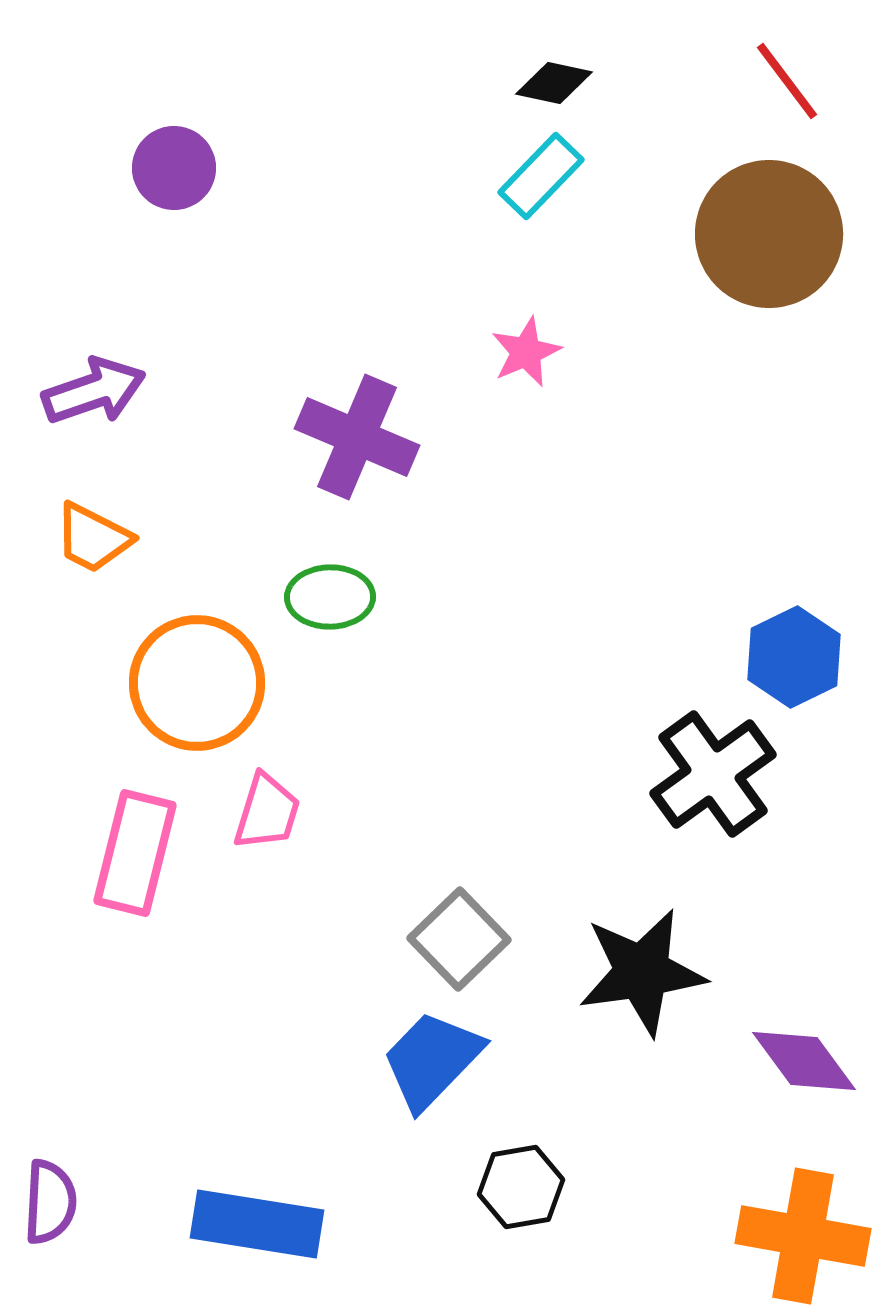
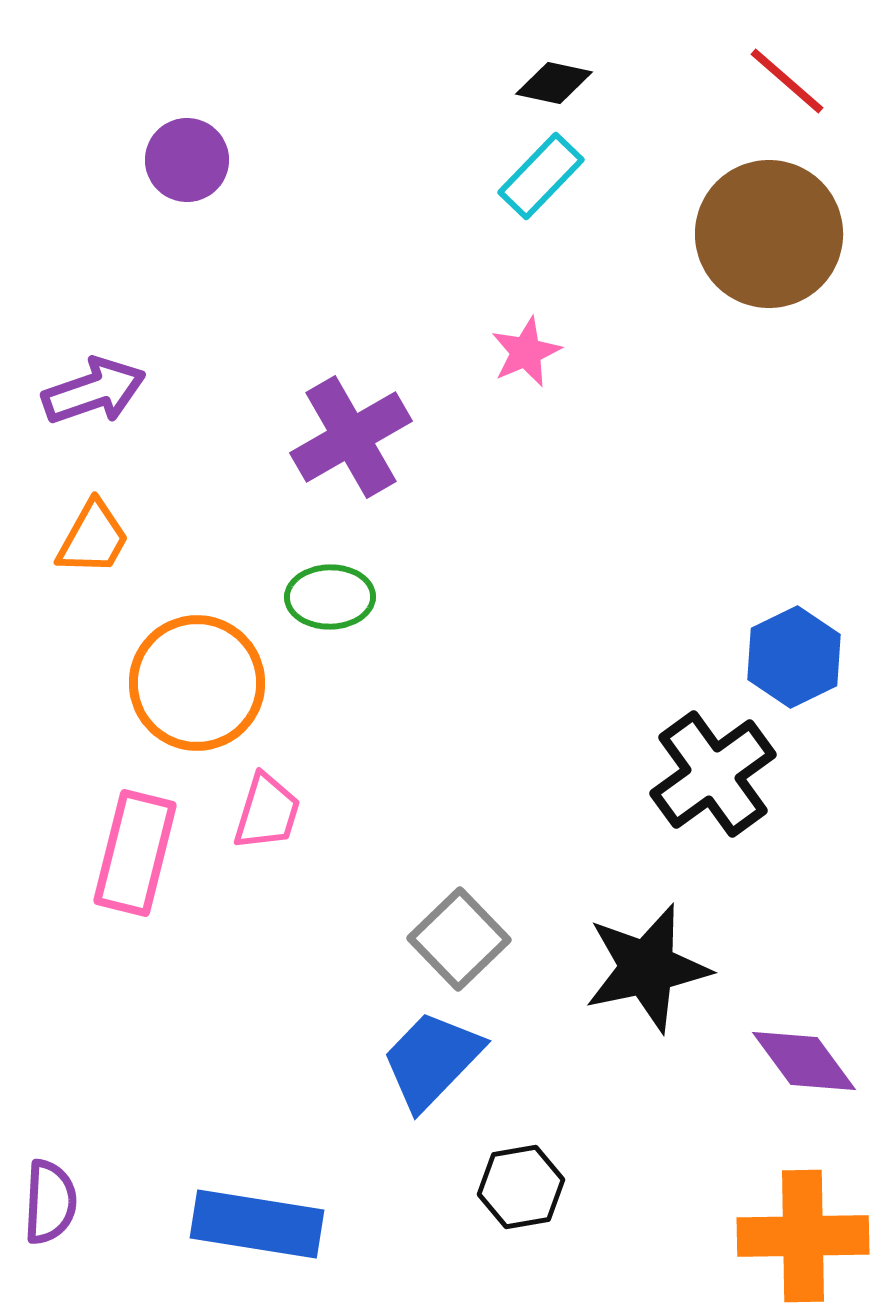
red line: rotated 12 degrees counterclockwise
purple circle: moved 13 px right, 8 px up
purple cross: moved 6 px left; rotated 37 degrees clockwise
orange trapezoid: rotated 88 degrees counterclockwise
black star: moved 5 px right, 4 px up; rotated 4 degrees counterclockwise
orange cross: rotated 11 degrees counterclockwise
